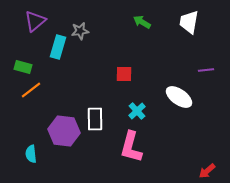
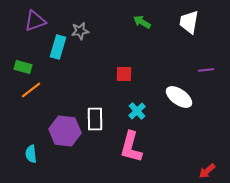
purple triangle: rotated 20 degrees clockwise
purple hexagon: moved 1 px right
